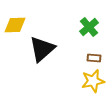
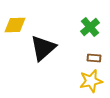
green cross: moved 1 px right
black triangle: moved 1 px right, 1 px up
yellow star: moved 2 px left
